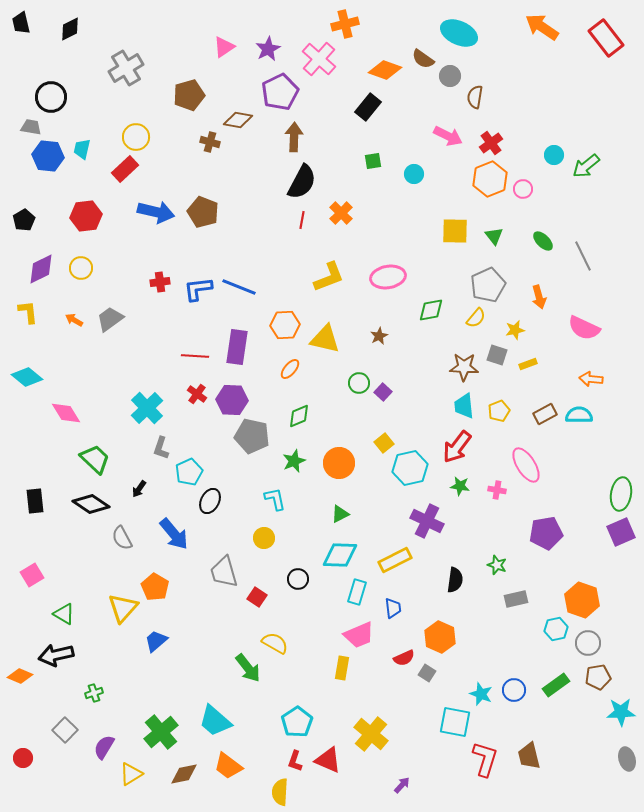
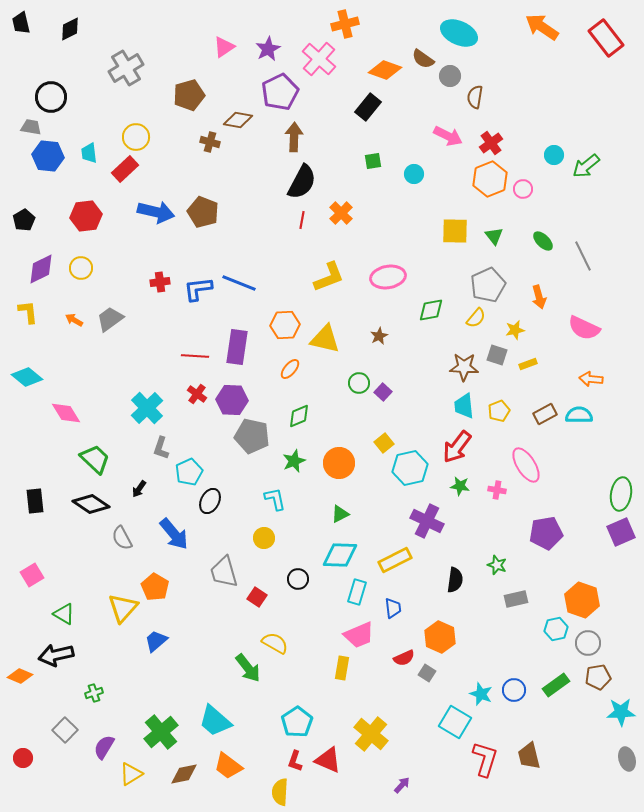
cyan trapezoid at (82, 149): moved 7 px right, 4 px down; rotated 20 degrees counterclockwise
blue line at (239, 287): moved 4 px up
cyan square at (455, 722): rotated 20 degrees clockwise
